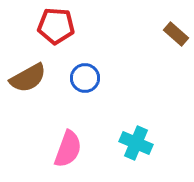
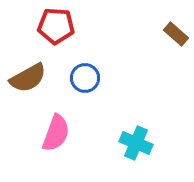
pink semicircle: moved 12 px left, 16 px up
